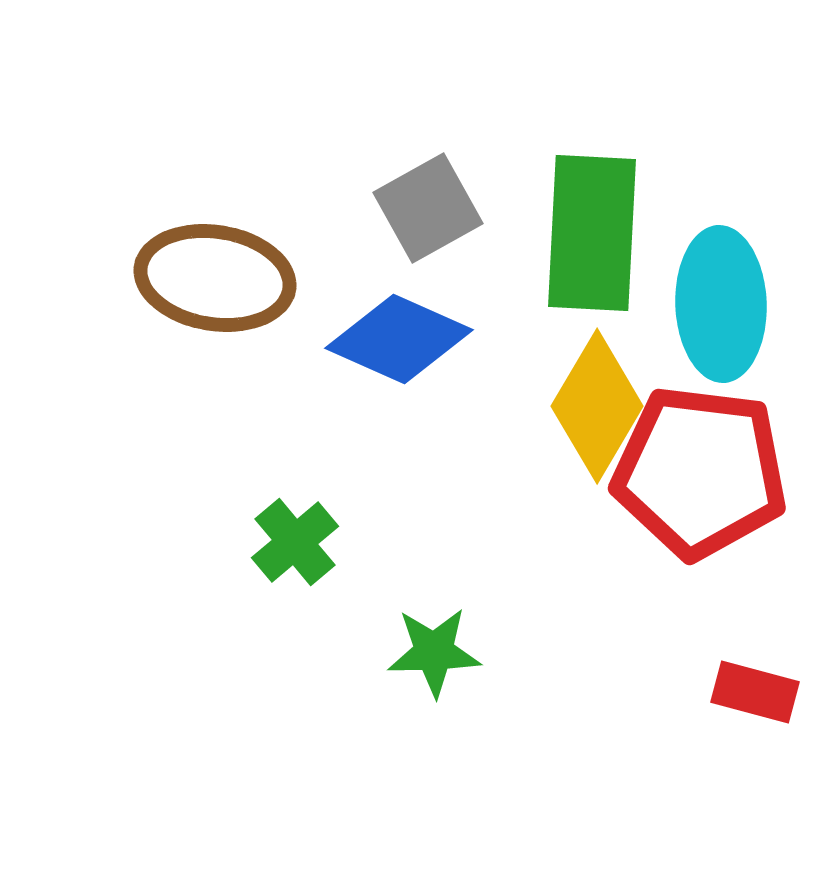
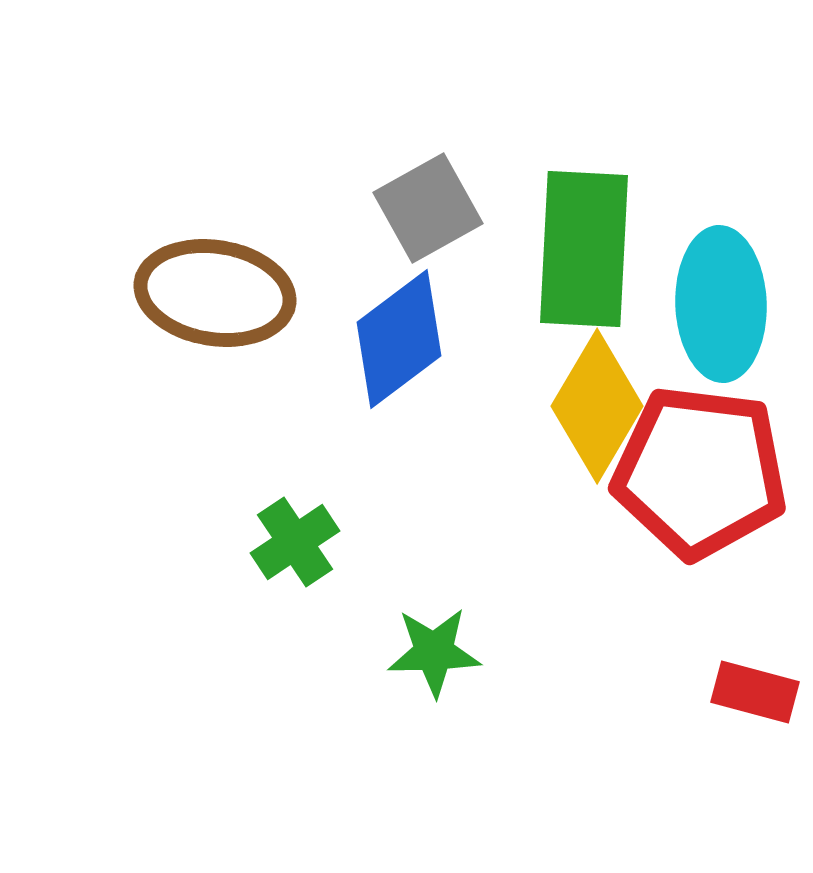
green rectangle: moved 8 px left, 16 px down
brown ellipse: moved 15 px down
blue diamond: rotated 61 degrees counterclockwise
green cross: rotated 6 degrees clockwise
